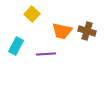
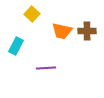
brown cross: rotated 18 degrees counterclockwise
purple line: moved 14 px down
